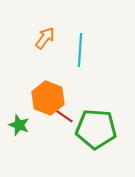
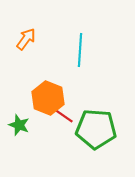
orange arrow: moved 19 px left, 1 px down
